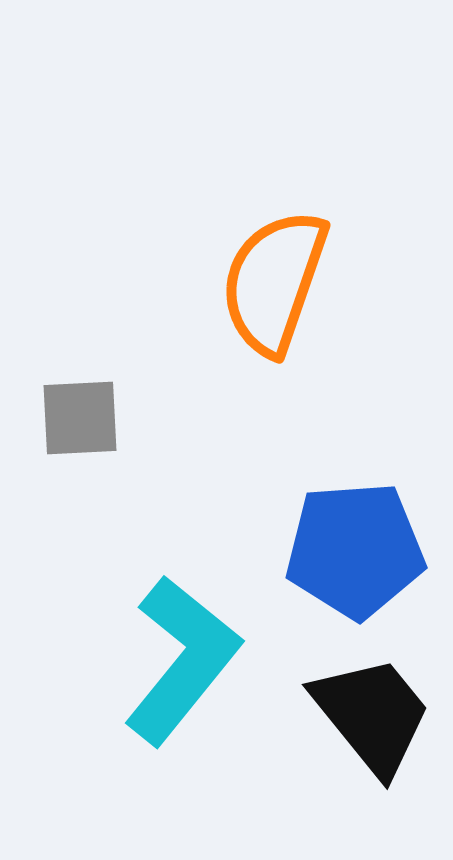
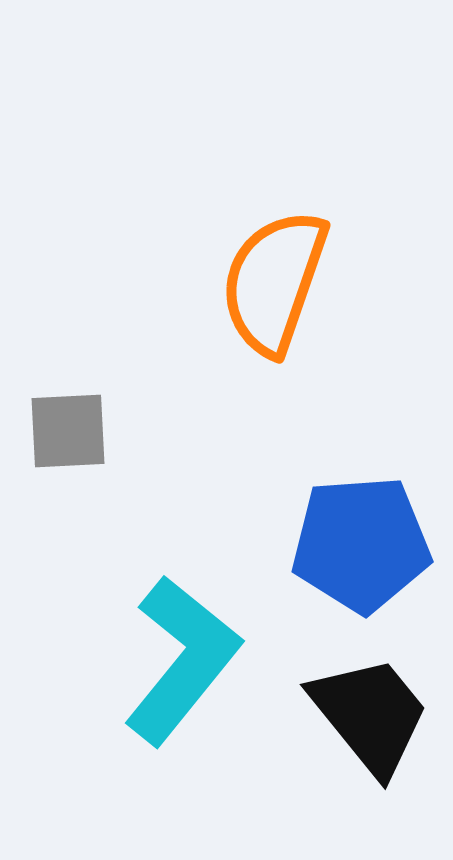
gray square: moved 12 px left, 13 px down
blue pentagon: moved 6 px right, 6 px up
black trapezoid: moved 2 px left
